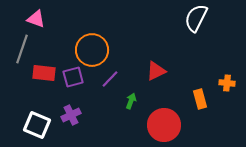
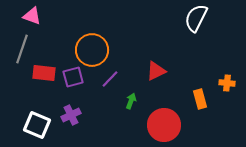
pink triangle: moved 4 px left, 3 px up
